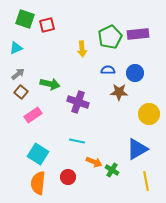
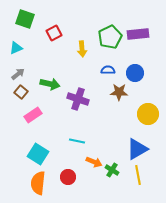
red square: moved 7 px right, 8 px down; rotated 14 degrees counterclockwise
purple cross: moved 3 px up
yellow circle: moved 1 px left
yellow line: moved 8 px left, 6 px up
